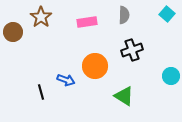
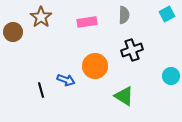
cyan square: rotated 21 degrees clockwise
black line: moved 2 px up
